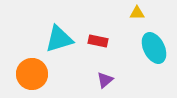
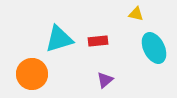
yellow triangle: moved 1 px left, 1 px down; rotated 14 degrees clockwise
red rectangle: rotated 18 degrees counterclockwise
